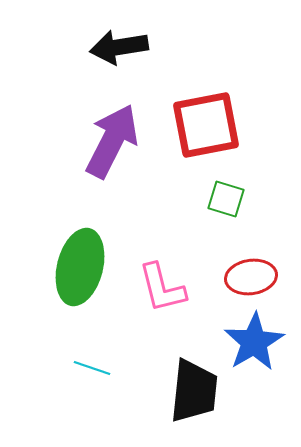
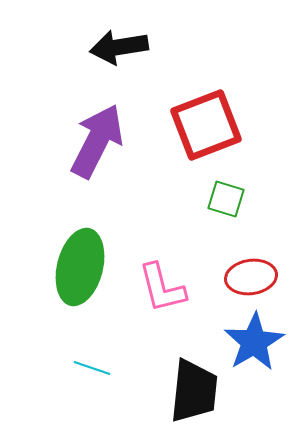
red square: rotated 10 degrees counterclockwise
purple arrow: moved 15 px left
